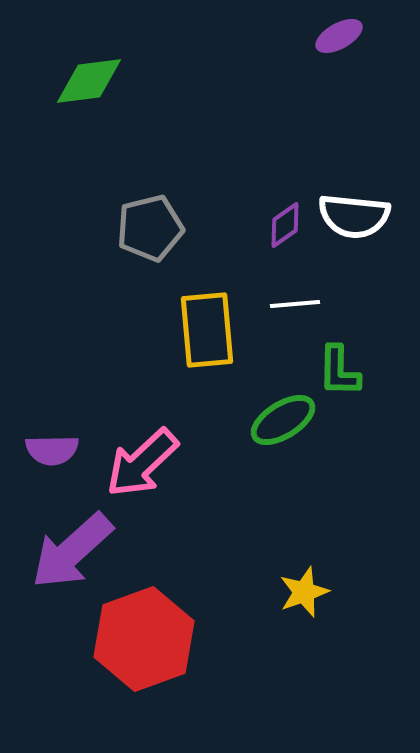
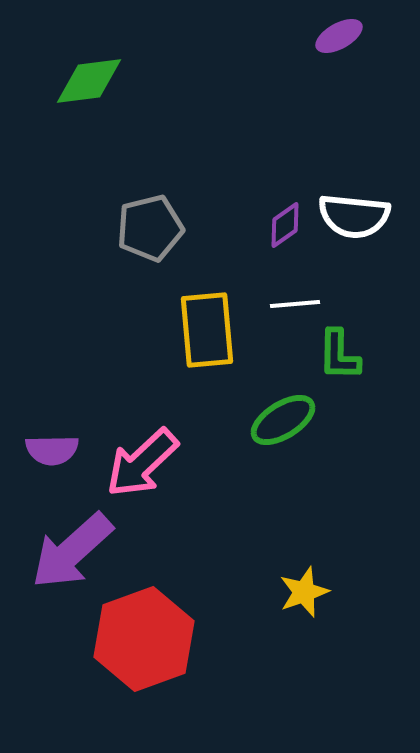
green L-shape: moved 16 px up
